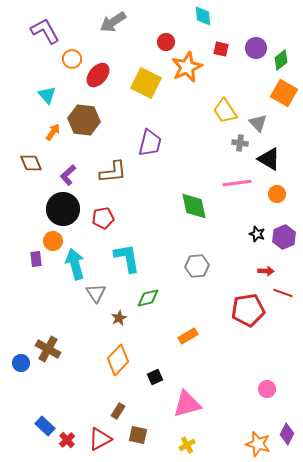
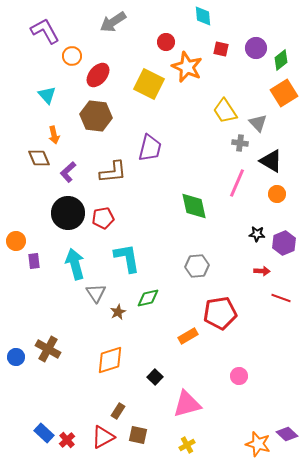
orange circle at (72, 59): moved 3 px up
orange star at (187, 67): rotated 24 degrees counterclockwise
yellow square at (146, 83): moved 3 px right, 1 px down
orange square at (284, 93): rotated 28 degrees clockwise
brown hexagon at (84, 120): moved 12 px right, 4 px up
orange arrow at (53, 132): moved 1 px right, 3 px down; rotated 132 degrees clockwise
purple trapezoid at (150, 143): moved 5 px down
black triangle at (269, 159): moved 2 px right, 2 px down
brown diamond at (31, 163): moved 8 px right, 5 px up
purple L-shape at (68, 175): moved 3 px up
pink line at (237, 183): rotated 60 degrees counterclockwise
black circle at (63, 209): moved 5 px right, 4 px down
black star at (257, 234): rotated 14 degrees counterclockwise
purple hexagon at (284, 237): moved 6 px down
orange circle at (53, 241): moved 37 px left
purple rectangle at (36, 259): moved 2 px left, 2 px down
red arrow at (266, 271): moved 4 px left
red line at (283, 293): moved 2 px left, 5 px down
red pentagon at (248, 310): moved 28 px left, 3 px down
brown star at (119, 318): moved 1 px left, 6 px up
orange diamond at (118, 360): moved 8 px left; rotated 28 degrees clockwise
blue circle at (21, 363): moved 5 px left, 6 px up
black square at (155, 377): rotated 21 degrees counterclockwise
pink circle at (267, 389): moved 28 px left, 13 px up
blue rectangle at (45, 426): moved 1 px left, 7 px down
purple diamond at (287, 434): rotated 75 degrees counterclockwise
red triangle at (100, 439): moved 3 px right, 2 px up
